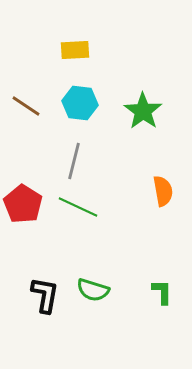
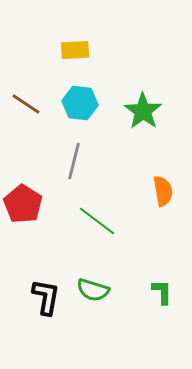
brown line: moved 2 px up
green line: moved 19 px right, 14 px down; rotated 12 degrees clockwise
black L-shape: moved 1 px right, 2 px down
